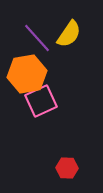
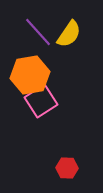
purple line: moved 1 px right, 6 px up
orange hexagon: moved 3 px right, 1 px down
pink square: rotated 8 degrees counterclockwise
